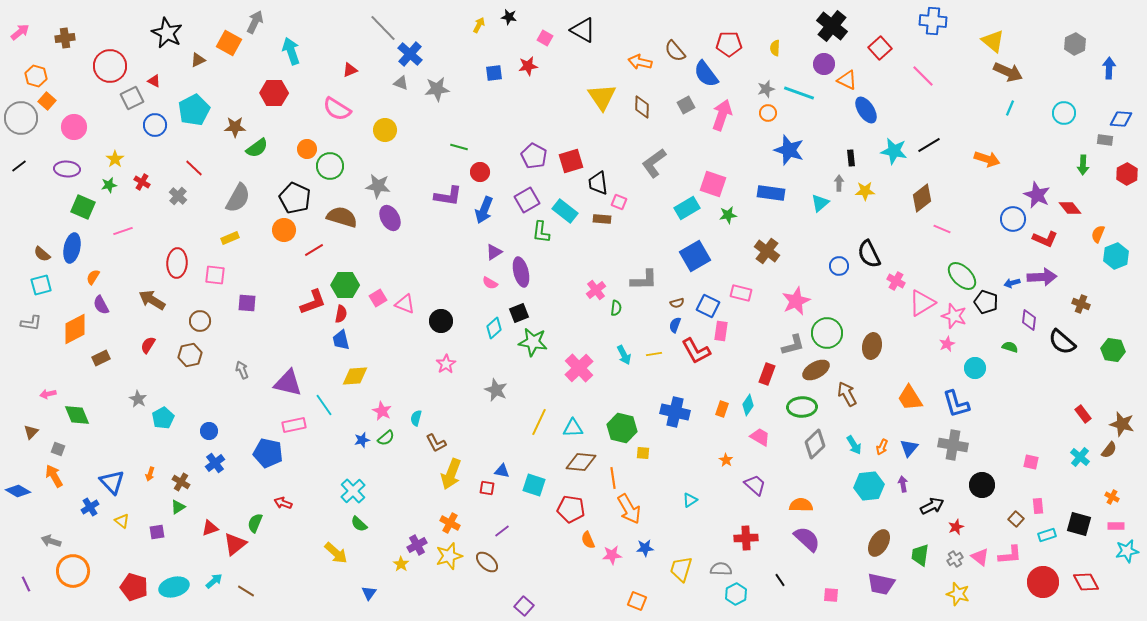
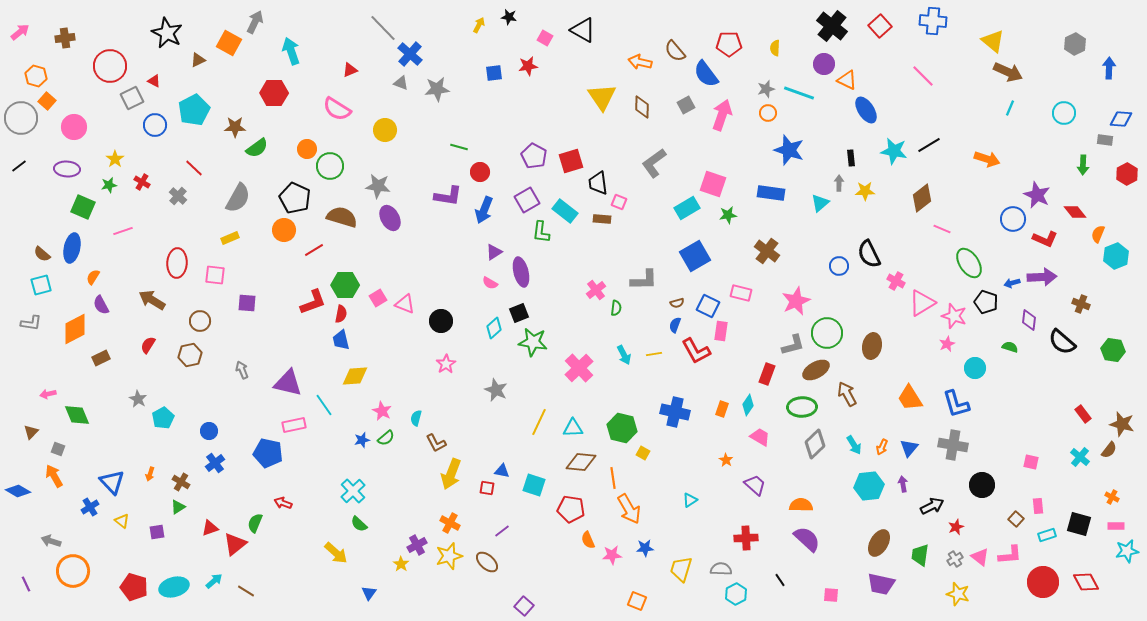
red square at (880, 48): moved 22 px up
red diamond at (1070, 208): moved 5 px right, 4 px down
green ellipse at (962, 276): moved 7 px right, 13 px up; rotated 12 degrees clockwise
yellow square at (643, 453): rotated 24 degrees clockwise
